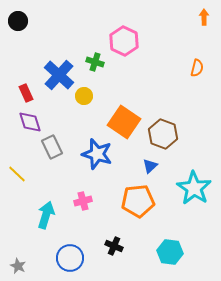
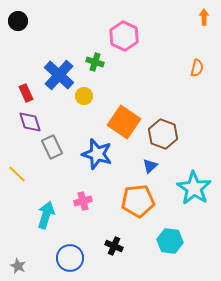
pink hexagon: moved 5 px up
cyan hexagon: moved 11 px up
